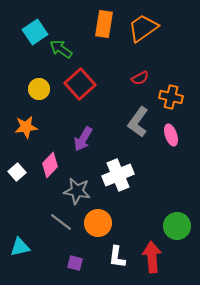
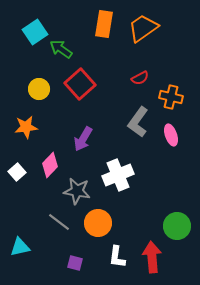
gray line: moved 2 px left
